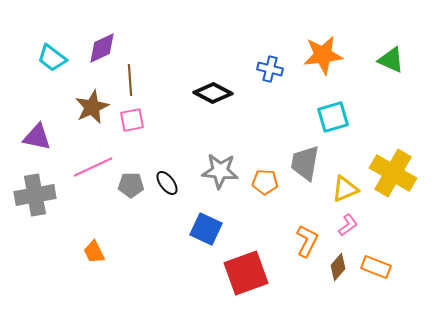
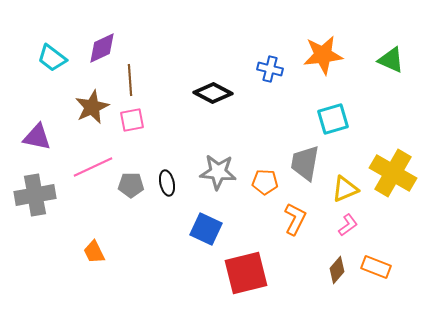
cyan square: moved 2 px down
gray star: moved 2 px left, 1 px down
black ellipse: rotated 25 degrees clockwise
orange L-shape: moved 12 px left, 22 px up
brown diamond: moved 1 px left, 3 px down
red square: rotated 6 degrees clockwise
